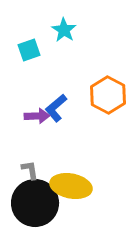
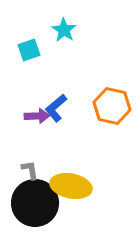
orange hexagon: moved 4 px right, 11 px down; rotated 15 degrees counterclockwise
